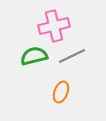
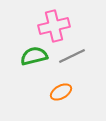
orange ellipse: rotated 40 degrees clockwise
